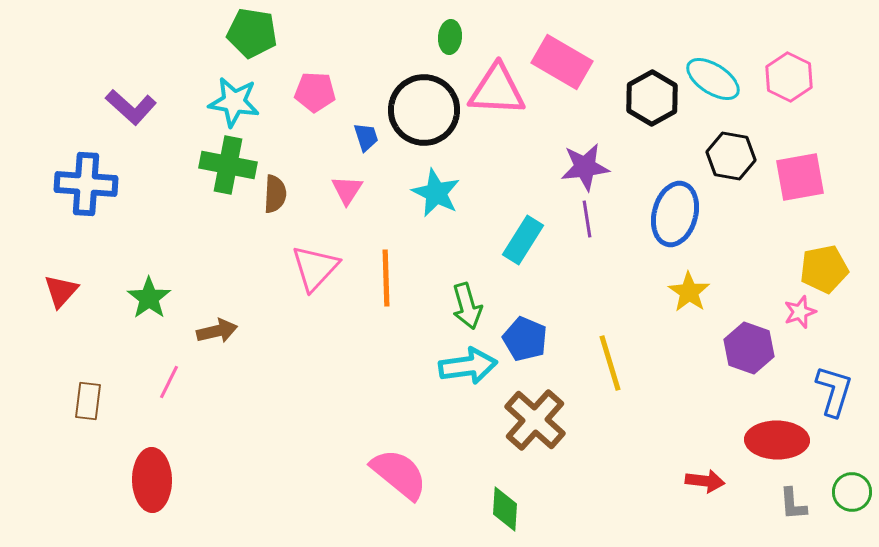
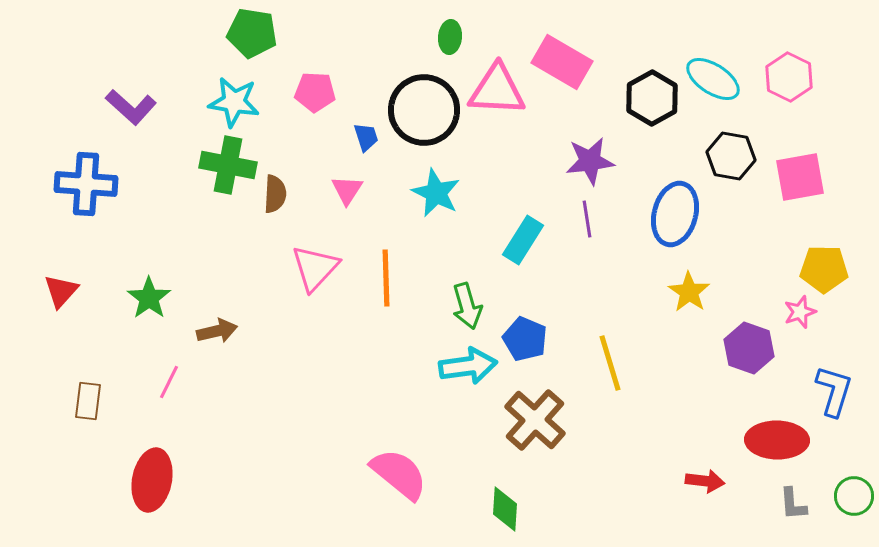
purple star at (585, 167): moved 5 px right, 6 px up
yellow pentagon at (824, 269): rotated 12 degrees clockwise
red ellipse at (152, 480): rotated 12 degrees clockwise
green circle at (852, 492): moved 2 px right, 4 px down
